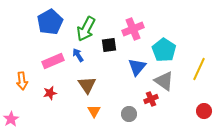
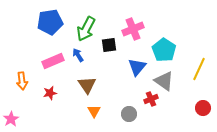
blue pentagon: rotated 20 degrees clockwise
red circle: moved 1 px left, 3 px up
